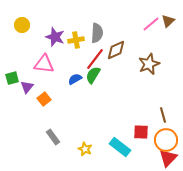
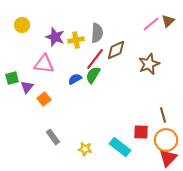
yellow star: rotated 16 degrees counterclockwise
